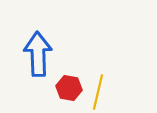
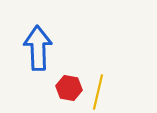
blue arrow: moved 6 px up
